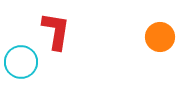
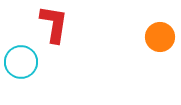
red L-shape: moved 2 px left, 7 px up
